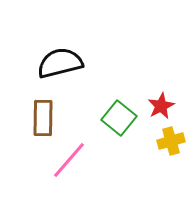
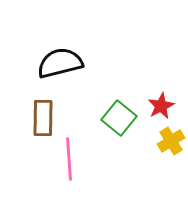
yellow cross: rotated 16 degrees counterclockwise
pink line: moved 1 px up; rotated 45 degrees counterclockwise
